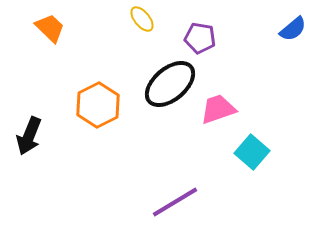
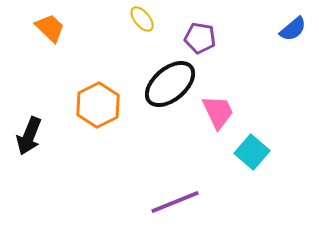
pink trapezoid: moved 3 px down; rotated 84 degrees clockwise
purple line: rotated 9 degrees clockwise
